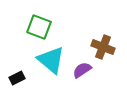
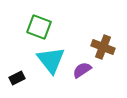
cyan triangle: rotated 12 degrees clockwise
